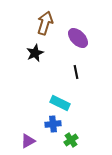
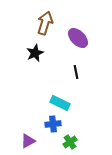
green cross: moved 1 px left, 2 px down
